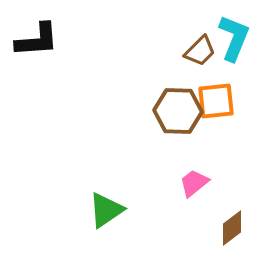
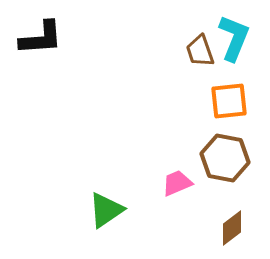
black L-shape: moved 4 px right, 2 px up
brown trapezoid: rotated 116 degrees clockwise
orange square: moved 13 px right
brown hexagon: moved 47 px right, 47 px down; rotated 9 degrees clockwise
pink trapezoid: moved 17 px left; rotated 16 degrees clockwise
